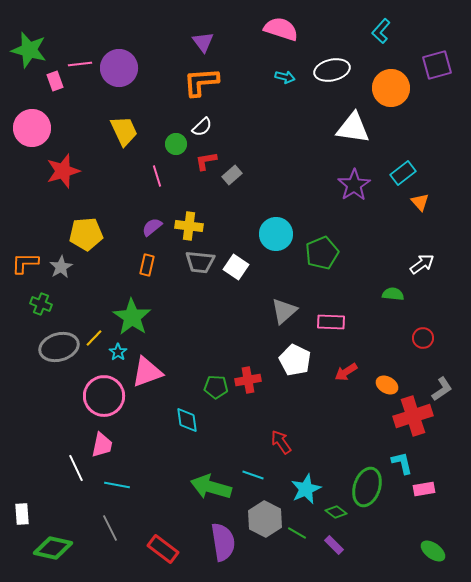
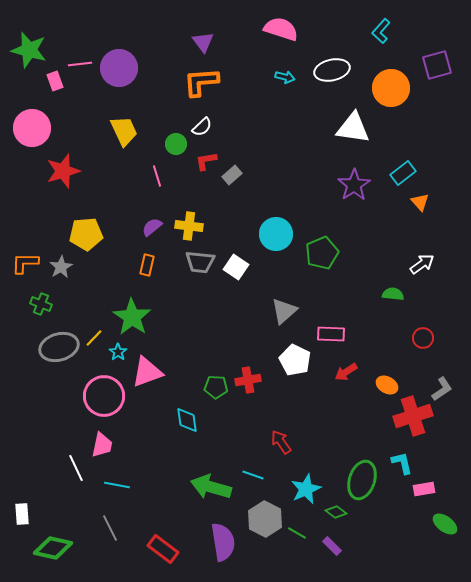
pink rectangle at (331, 322): moved 12 px down
green ellipse at (367, 487): moved 5 px left, 7 px up
purple rectangle at (334, 545): moved 2 px left, 1 px down
green ellipse at (433, 551): moved 12 px right, 27 px up
